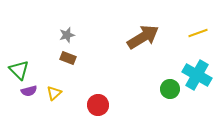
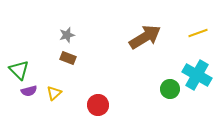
brown arrow: moved 2 px right
